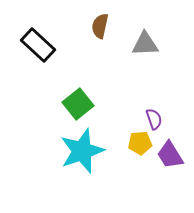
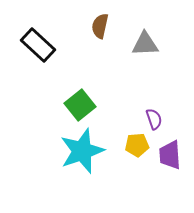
green square: moved 2 px right, 1 px down
yellow pentagon: moved 3 px left, 2 px down
purple trapezoid: rotated 28 degrees clockwise
